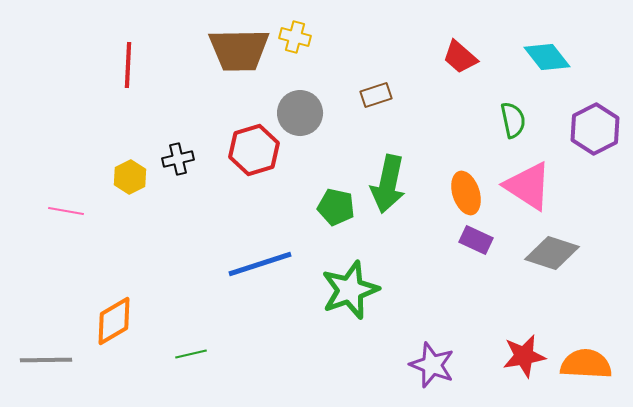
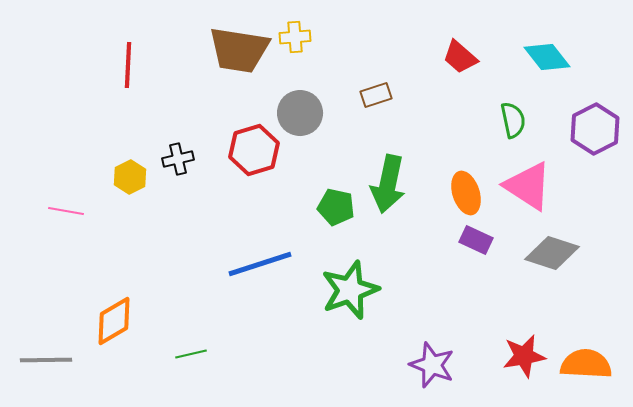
yellow cross: rotated 20 degrees counterclockwise
brown trapezoid: rotated 10 degrees clockwise
